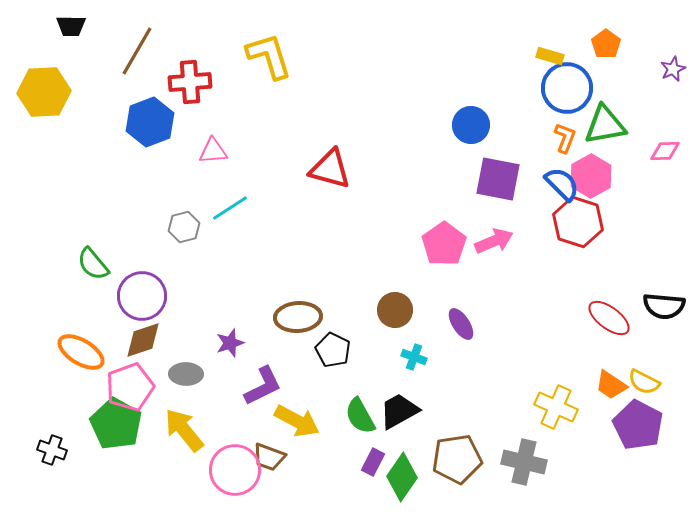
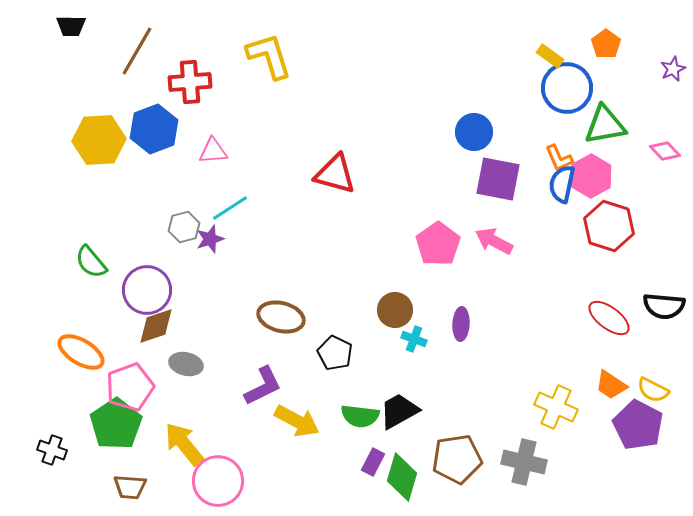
yellow rectangle at (550, 56): rotated 20 degrees clockwise
yellow hexagon at (44, 92): moved 55 px right, 48 px down
blue hexagon at (150, 122): moved 4 px right, 7 px down
blue circle at (471, 125): moved 3 px right, 7 px down
orange L-shape at (565, 138): moved 6 px left, 20 px down; rotated 136 degrees clockwise
pink diamond at (665, 151): rotated 48 degrees clockwise
red triangle at (330, 169): moved 5 px right, 5 px down
blue semicircle at (562, 184): rotated 123 degrees counterclockwise
red hexagon at (578, 222): moved 31 px right, 4 px down
pink arrow at (494, 241): rotated 129 degrees counterclockwise
pink pentagon at (444, 244): moved 6 px left
green semicircle at (93, 264): moved 2 px left, 2 px up
purple circle at (142, 296): moved 5 px right, 6 px up
brown ellipse at (298, 317): moved 17 px left; rotated 18 degrees clockwise
purple ellipse at (461, 324): rotated 36 degrees clockwise
brown diamond at (143, 340): moved 13 px right, 14 px up
purple star at (230, 343): moved 20 px left, 104 px up
black pentagon at (333, 350): moved 2 px right, 3 px down
cyan cross at (414, 357): moved 18 px up
gray ellipse at (186, 374): moved 10 px up; rotated 12 degrees clockwise
yellow semicircle at (644, 382): moved 9 px right, 8 px down
green semicircle at (360, 416): rotated 54 degrees counterclockwise
green pentagon at (116, 424): rotated 9 degrees clockwise
yellow arrow at (184, 430): moved 14 px down
brown trapezoid at (269, 457): moved 139 px left, 30 px down; rotated 16 degrees counterclockwise
pink circle at (235, 470): moved 17 px left, 11 px down
green diamond at (402, 477): rotated 18 degrees counterclockwise
